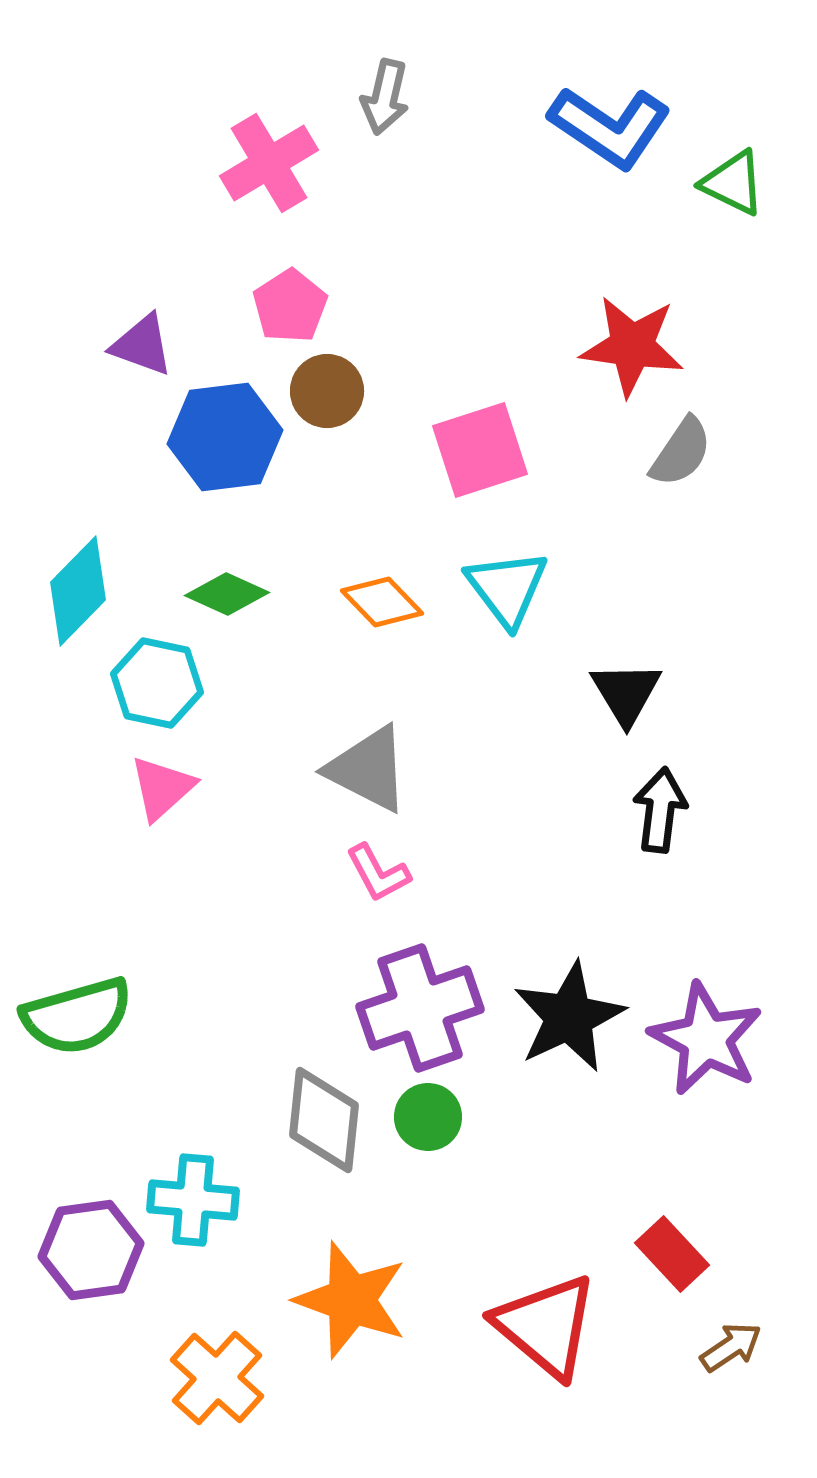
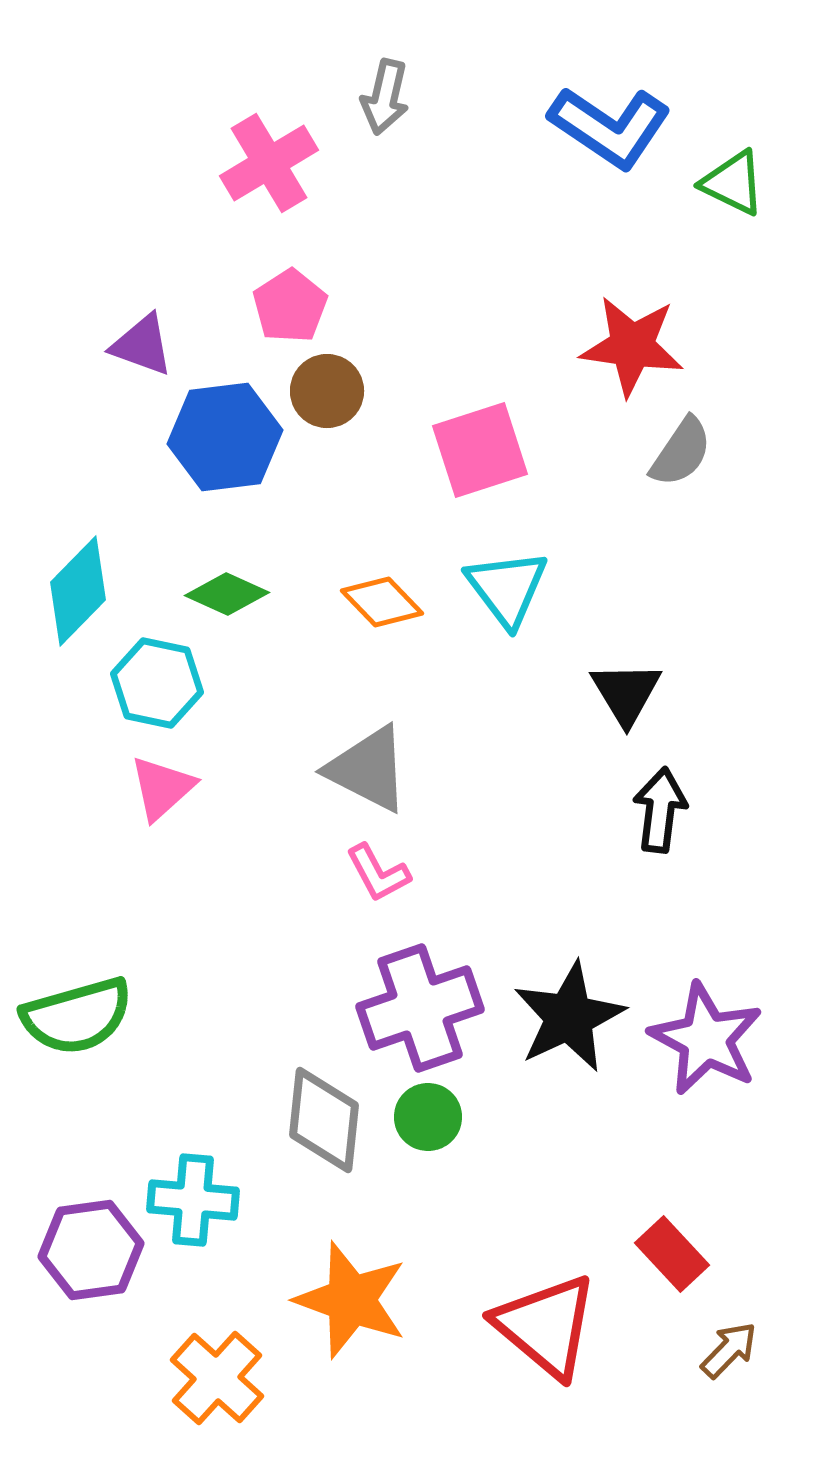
brown arrow: moved 2 px left, 3 px down; rotated 12 degrees counterclockwise
